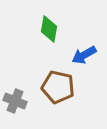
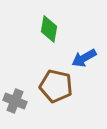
blue arrow: moved 3 px down
brown pentagon: moved 2 px left, 1 px up
